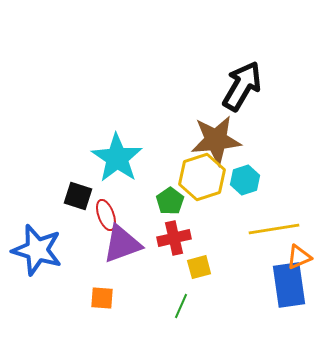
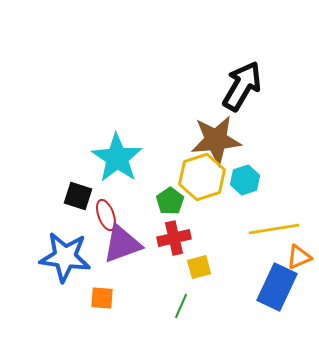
blue star: moved 28 px right, 7 px down; rotated 9 degrees counterclockwise
blue rectangle: moved 12 px left, 2 px down; rotated 33 degrees clockwise
